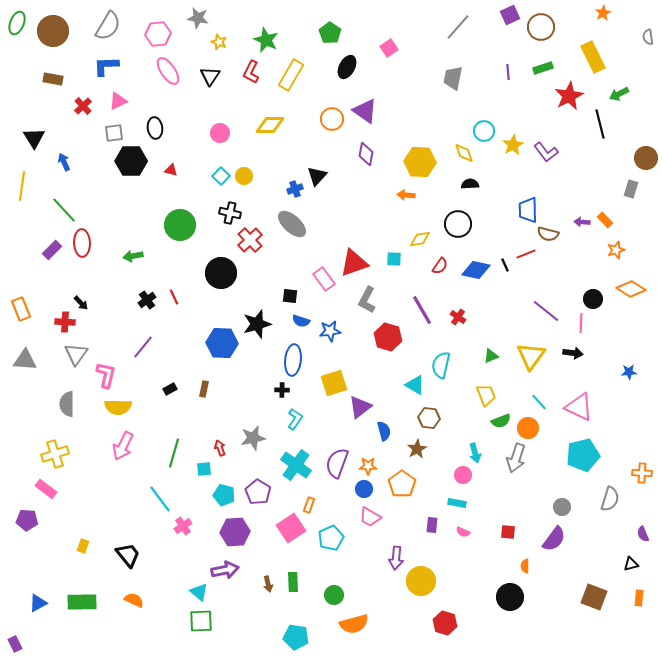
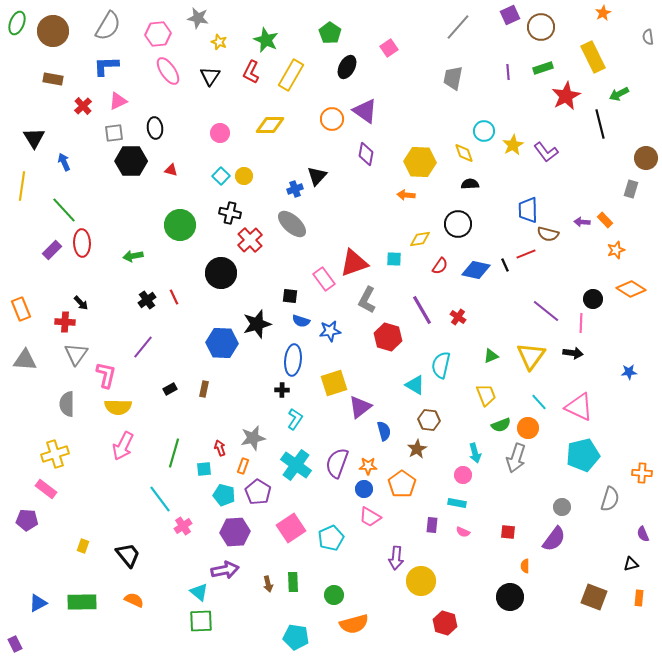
red star at (569, 96): moved 3 px left
brown hexagon at (429, 418): moved 2 px down
green semicircle at (501, 421): moved 4 px down
orange rectangle at (309, 505): moved 66 px left, 39 px up
